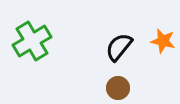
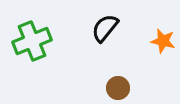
green cross: rotated 9 degrees clockwise
black semicircle: moved 14 px left, 19 px up
